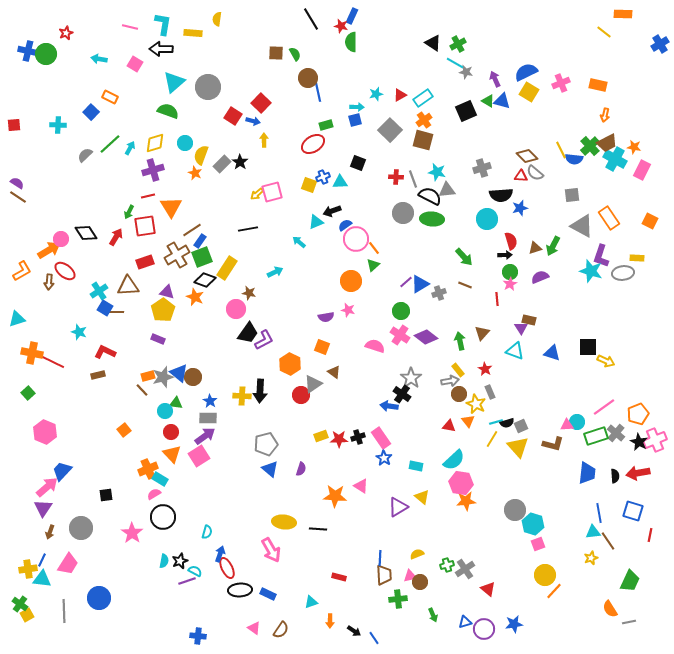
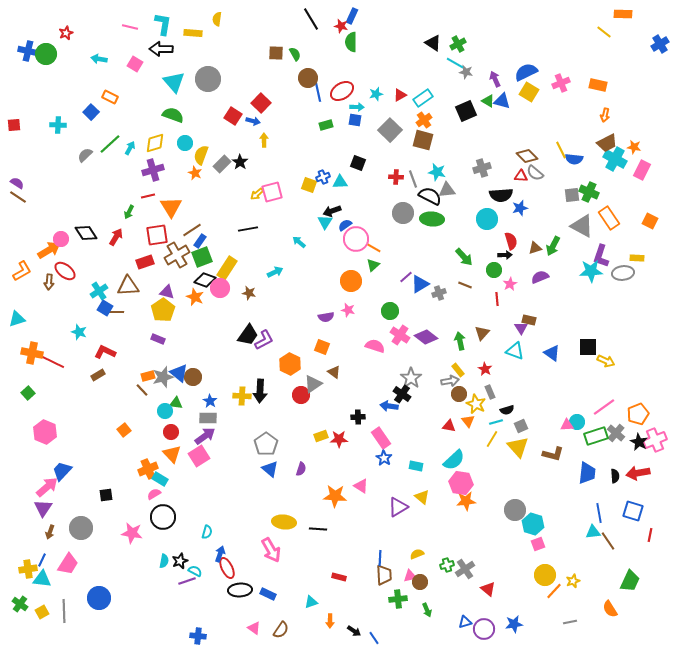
cyan triangle at (174, 82): rotated 30 degrees counterclockwise
gray circle at (208, 87): moved 8 px up
green semicircle at (168, 111): moved 5 px right, 4 px down
blue square at (355, 120): rotated 24 degrees clockwise
red ellipse at (313, 144): moved 29 px right, 53 px up
green cross at (590, 146): moved 1 px left, 46 px down; rotated 24 degrees counterclockwise
cyan triangle at (316, 222): moved 9 px right; rotated 35 degrees counterclockwise
red square at (145, 226): moved 12 px right, 9 px down
orange line at (374, 248): rotated 24 degrees counterclockwise
cyan star at (591, 271): rotated 20 degrees counterclockwise
green circle at (510, 272): moved 16 px left, 2 px up
purple line at (406, 282): moved 5 px up
pink circle at (236, 309): moved 16 px left, 21 px up
green circle at (401, 311): moved 11 px left
black trapezoid at (248, 333): moved 2 px down
blue triangle at (552, 353): rotated 18 degrees clockwise
brown rectangle at (98, 375): rotated 16 degrees counterclockwise
black semicircle at (507, 423): moved 13 px up
black cross at (358, 437): moved 20 px up; rotated 16 degrees clockwise
gray pentagon at (266, 444): rotated 20 degrees counterclockwise
brown L-shape at (553, 444): moved 10 px down
pink star at (132, 533): rotated 25 degrees counterclockwise
yellow star at (591, 558): moved 18 px left, 23 px down
yellow square at (27, 615): moved 15 px right, 3 px up
green arrow at (433, 615): moved 6 px left, 5 px up
gray line at (629, 622): moved 59 px left
